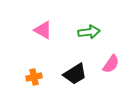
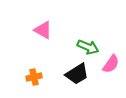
green arrow: moved 1 px left, 15 px down; rotated 30 degrees clockwise
black trapezoid: moved 2 px right
